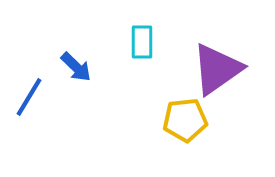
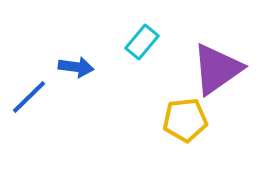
cyan rectangle: rotated 40 degrees clockwise
blue arrow: rotated 36 degrees counterclockwise
blue line: rotated 15 degrees clockwise
